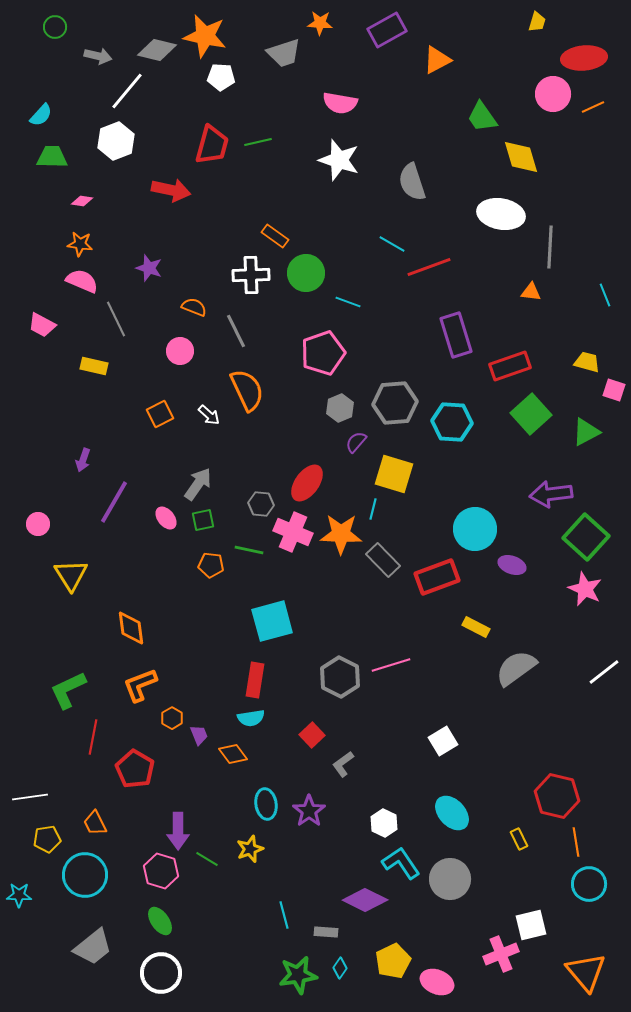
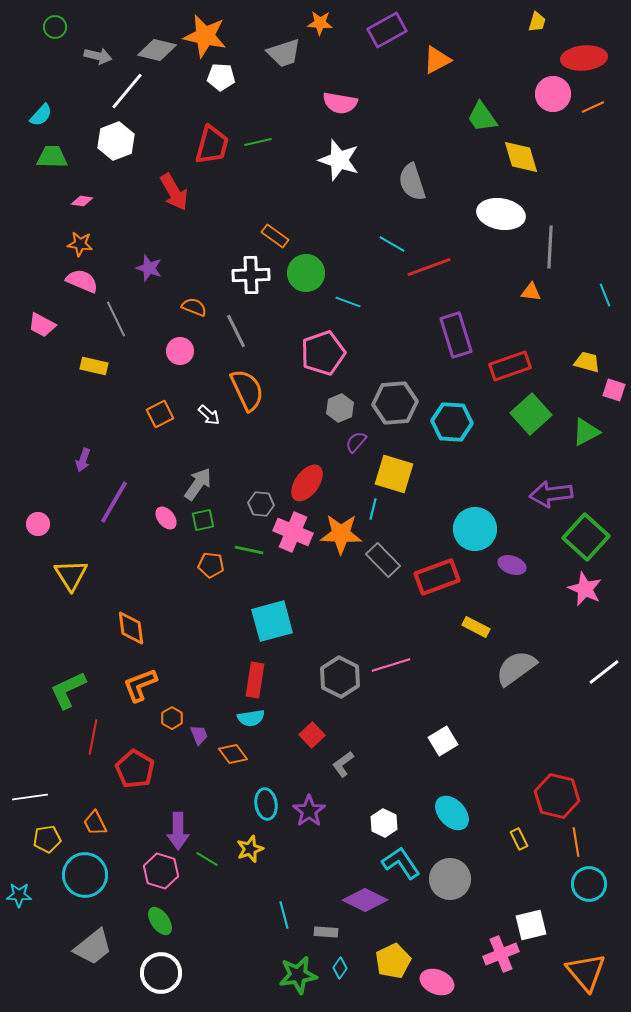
red arrow at (171, 190): moved 3 px right, 2 px down; rotated 48 degrees clockwise
